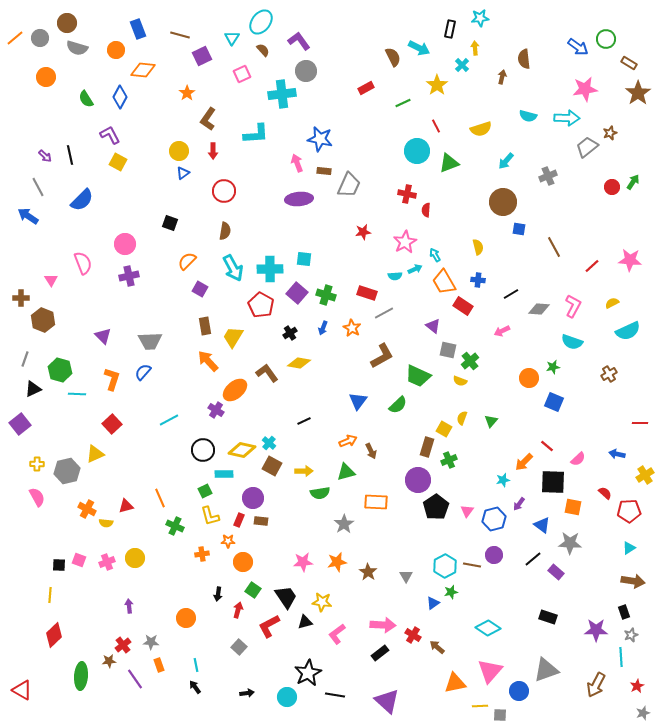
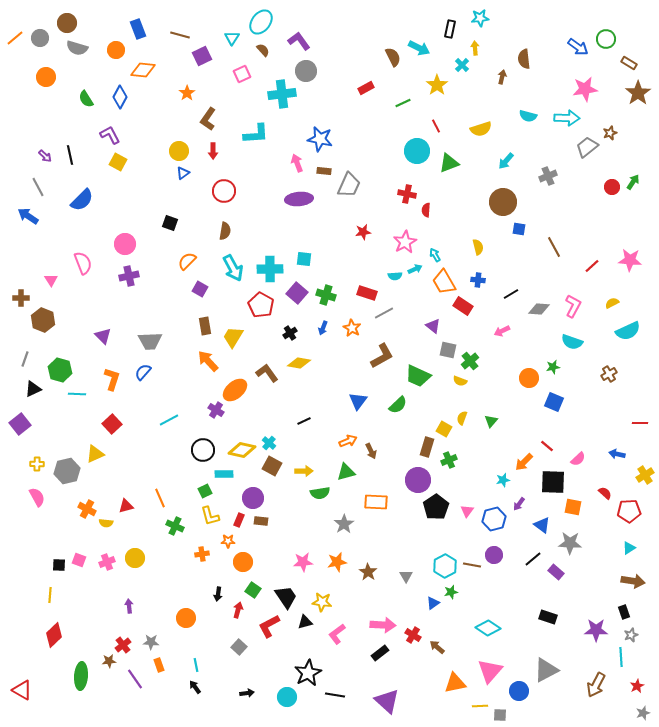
gray triangle at (546, 670): rotated 8 degrees counterclockwise
